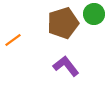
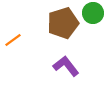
green circle: moved 1 px left, 1 px up
